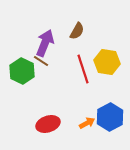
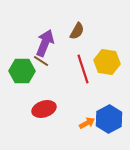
green hexagon: rotated 25 degrees counterclockwise
blue hexagon: moved 1 px left, 2 px down
red ellipse: moved 4 px left, 15 px up
